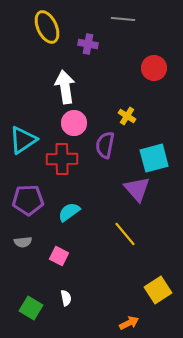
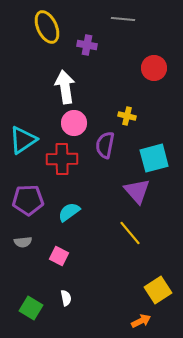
purple cross: moved 1 px left, 1 px down
yellow cross: rotated 18 degrees counterclockwise
purple triangle: moved 2 px down
yellow line: moved 5 px right, 1 px up
orange arrow: moved 12 px right, 2 px up
